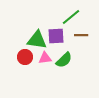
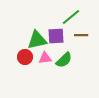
green triangle: rotated 20 degrees counterclockwise
